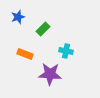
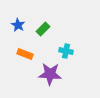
blue star: moved 8 px down; rotated 24 degrees counterclockwise
